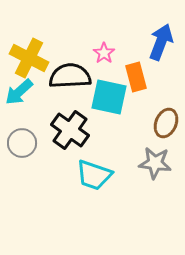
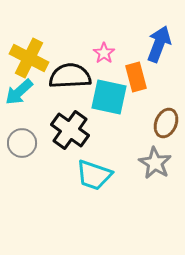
blue arrow: moved 2 px left, 2 px down
gray star: rotated 24 degrees clockwise
